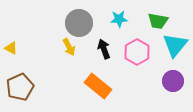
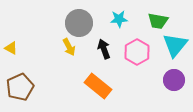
purple circle: moved 1 px right, 1 px up
